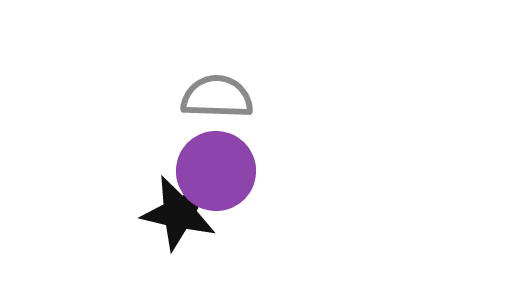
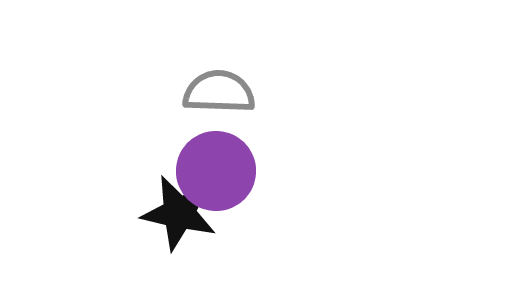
gray semicircle: moved 2 px right, 5 px up
